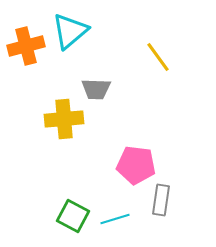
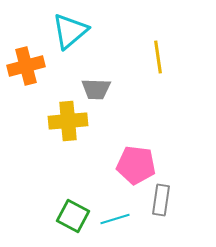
orange cross: moved 20 px down
yellow line: rotated 28 degrees clockwise
yellow cross: moved 4 px right, 2 px down
